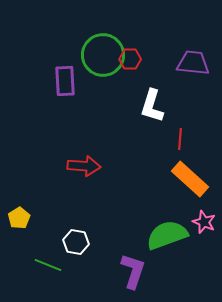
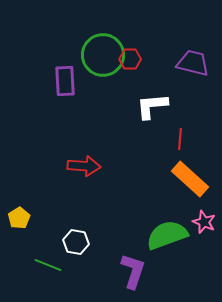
purple trapezoid: rotated 8 degrees clockwise
white L-shape: rotated 68 degrees clockwise
